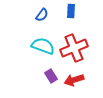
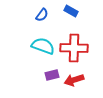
blue rectangle: rotated 64 degrees counterclockwise
red cross: rotated 24 degrees clockwise
purple rectangle: moved 1 px right, 1 px up; rotated 72 degrees counterclockwise
